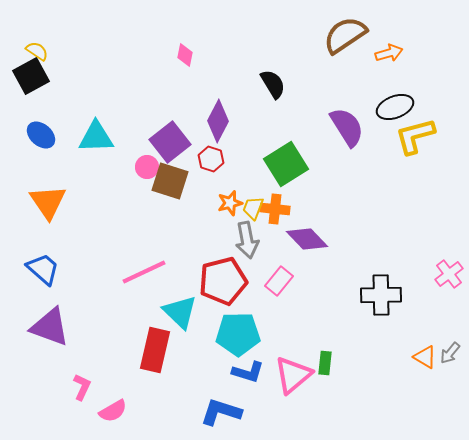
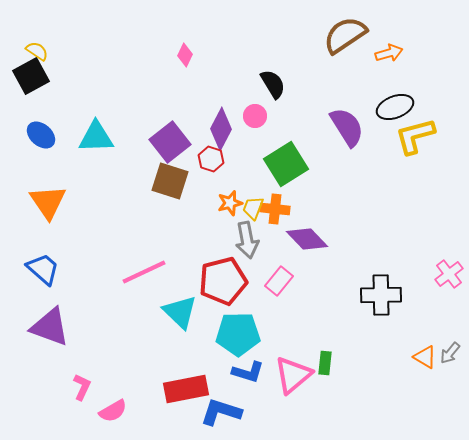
pink diamond at (185, 55): rotated 15 degrees clockwise
purple diamond at (218, 121): moved 3 px right, 8 px down
pink circle at (147, 167): moved 108 px right, 51 px up
red rectangle at (155, 350): moved 31 px right, 39 px down; rotated 66 degrees clockwise
